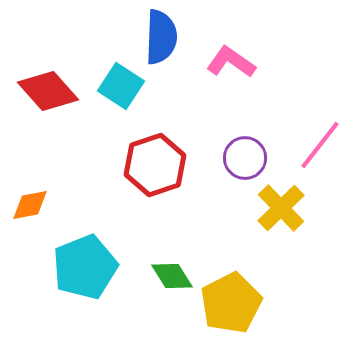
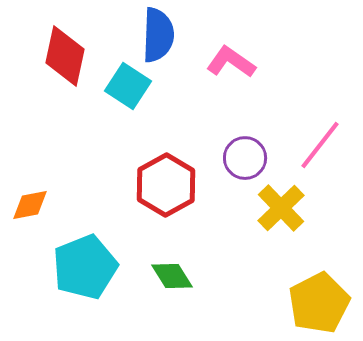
blue semicircle: moved 3 px left, 2 px up
cyan square: moved 7 px right
red diamond: moved 17 px right, 35 px up; rotated 54 degrees clockwise
red hexagon: moved 11 px right, 20 px down; rotated 10 degrees counterclockwise
yellow pentagon: moved 88 px right
